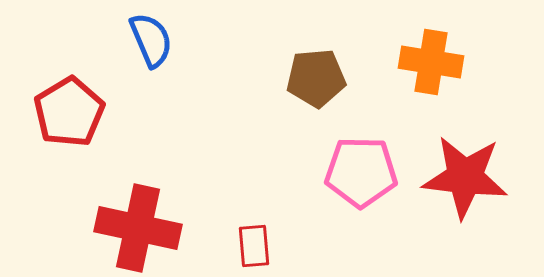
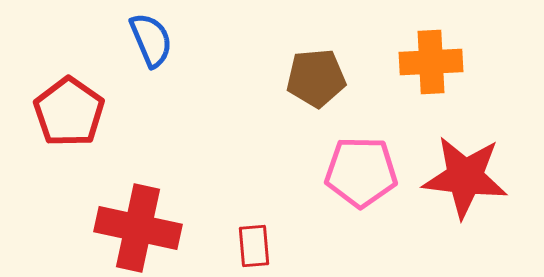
orange cross: rotated 12 degrees counterclockwise
red pentagon: rotated 6 degrees counterclockwise
